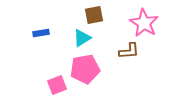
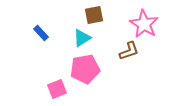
pink star: moved 1 px down
blue rectangle: rotated 56 degrees clockwise
brown L-shape: rotated 15 degrees counterclockwise
pink square: moved 4 px down
